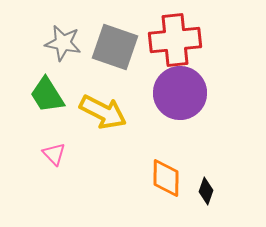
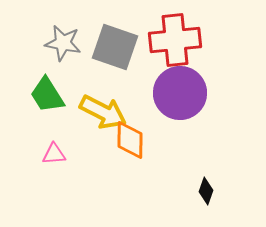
pink triangle: rotated 50 degrees counterclockwise
orange diamond: moved 36 px left, 38 px up
